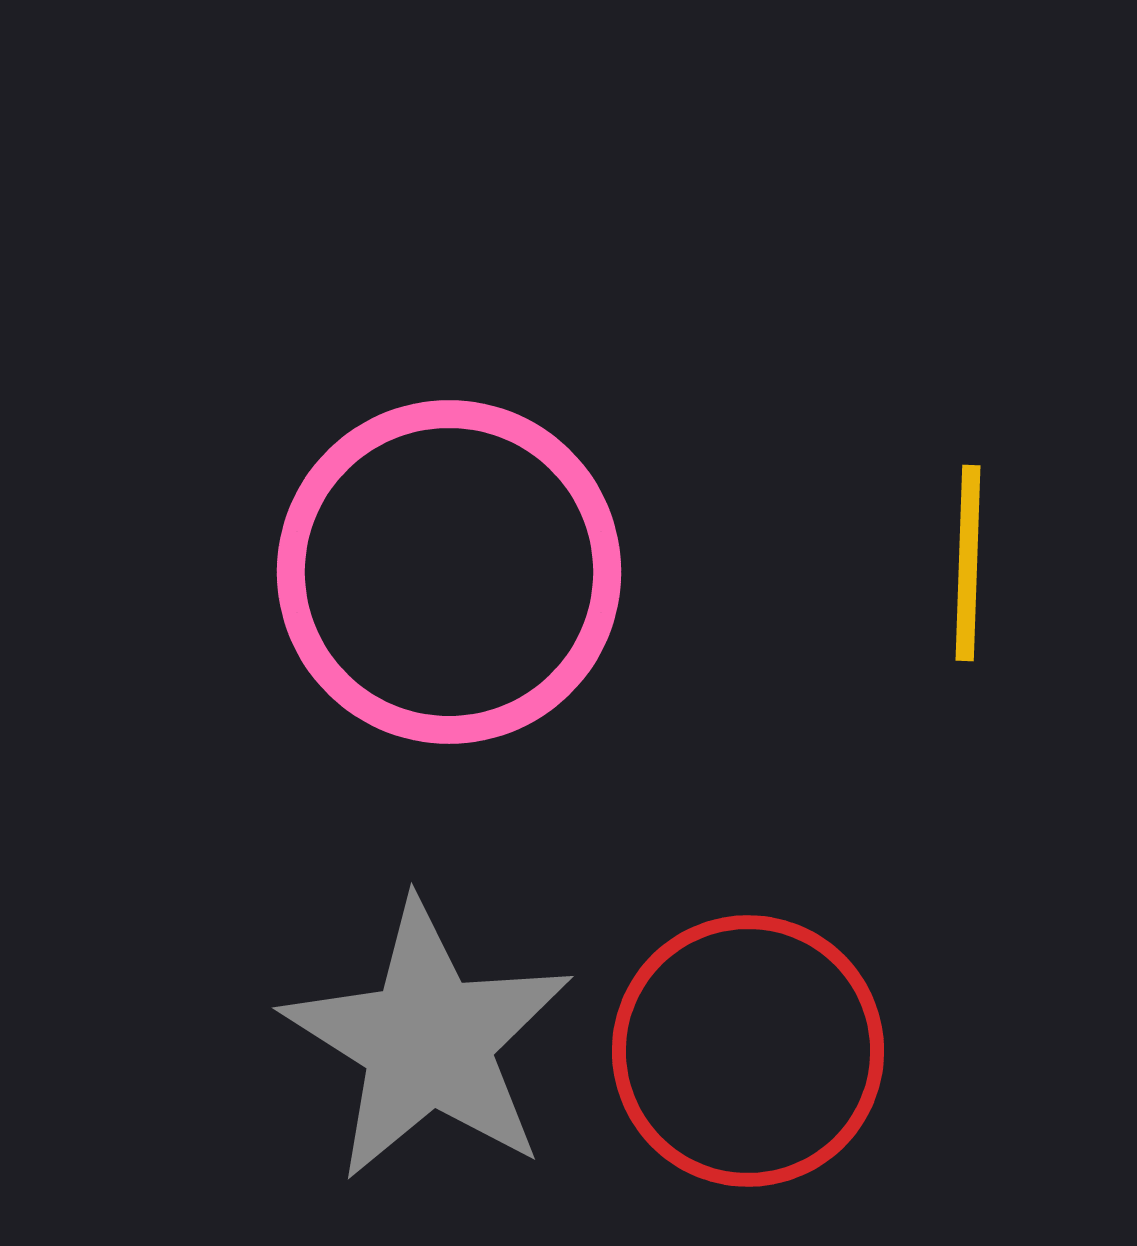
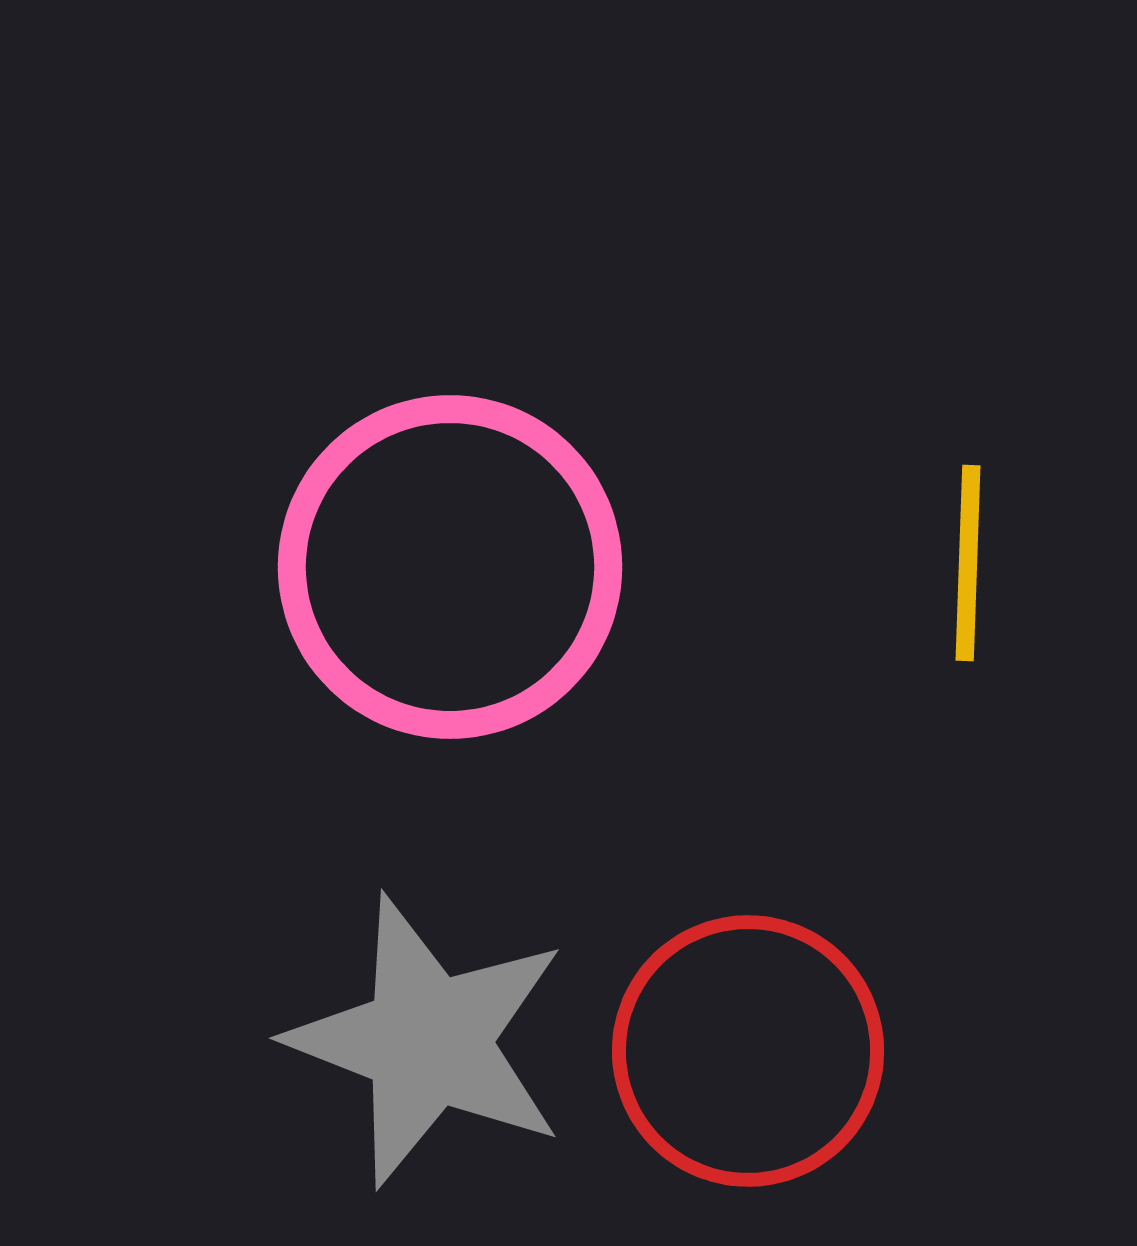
pink circle: moved 1 px right, 5 px up
gray star: rotated 11 degrees counterclockwise
